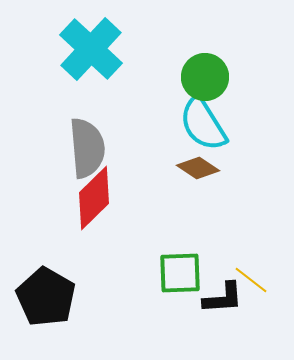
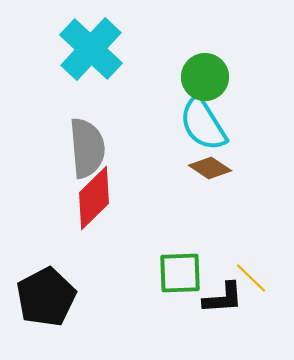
brown diamond: moved 12 px right
yellow line: moved 2 px up; rotated 6 degrees clockwise
black pentagon: rotated 14 degrees clockwise
